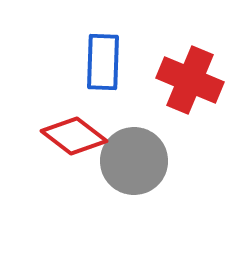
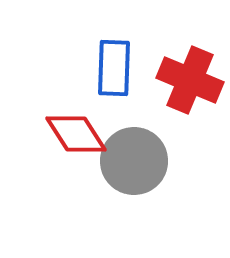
blue rectangle: moved 11 px right, 6 px down
red diamond: moved 2 px right, 2 px up; rotated 20 degrees clockwise
